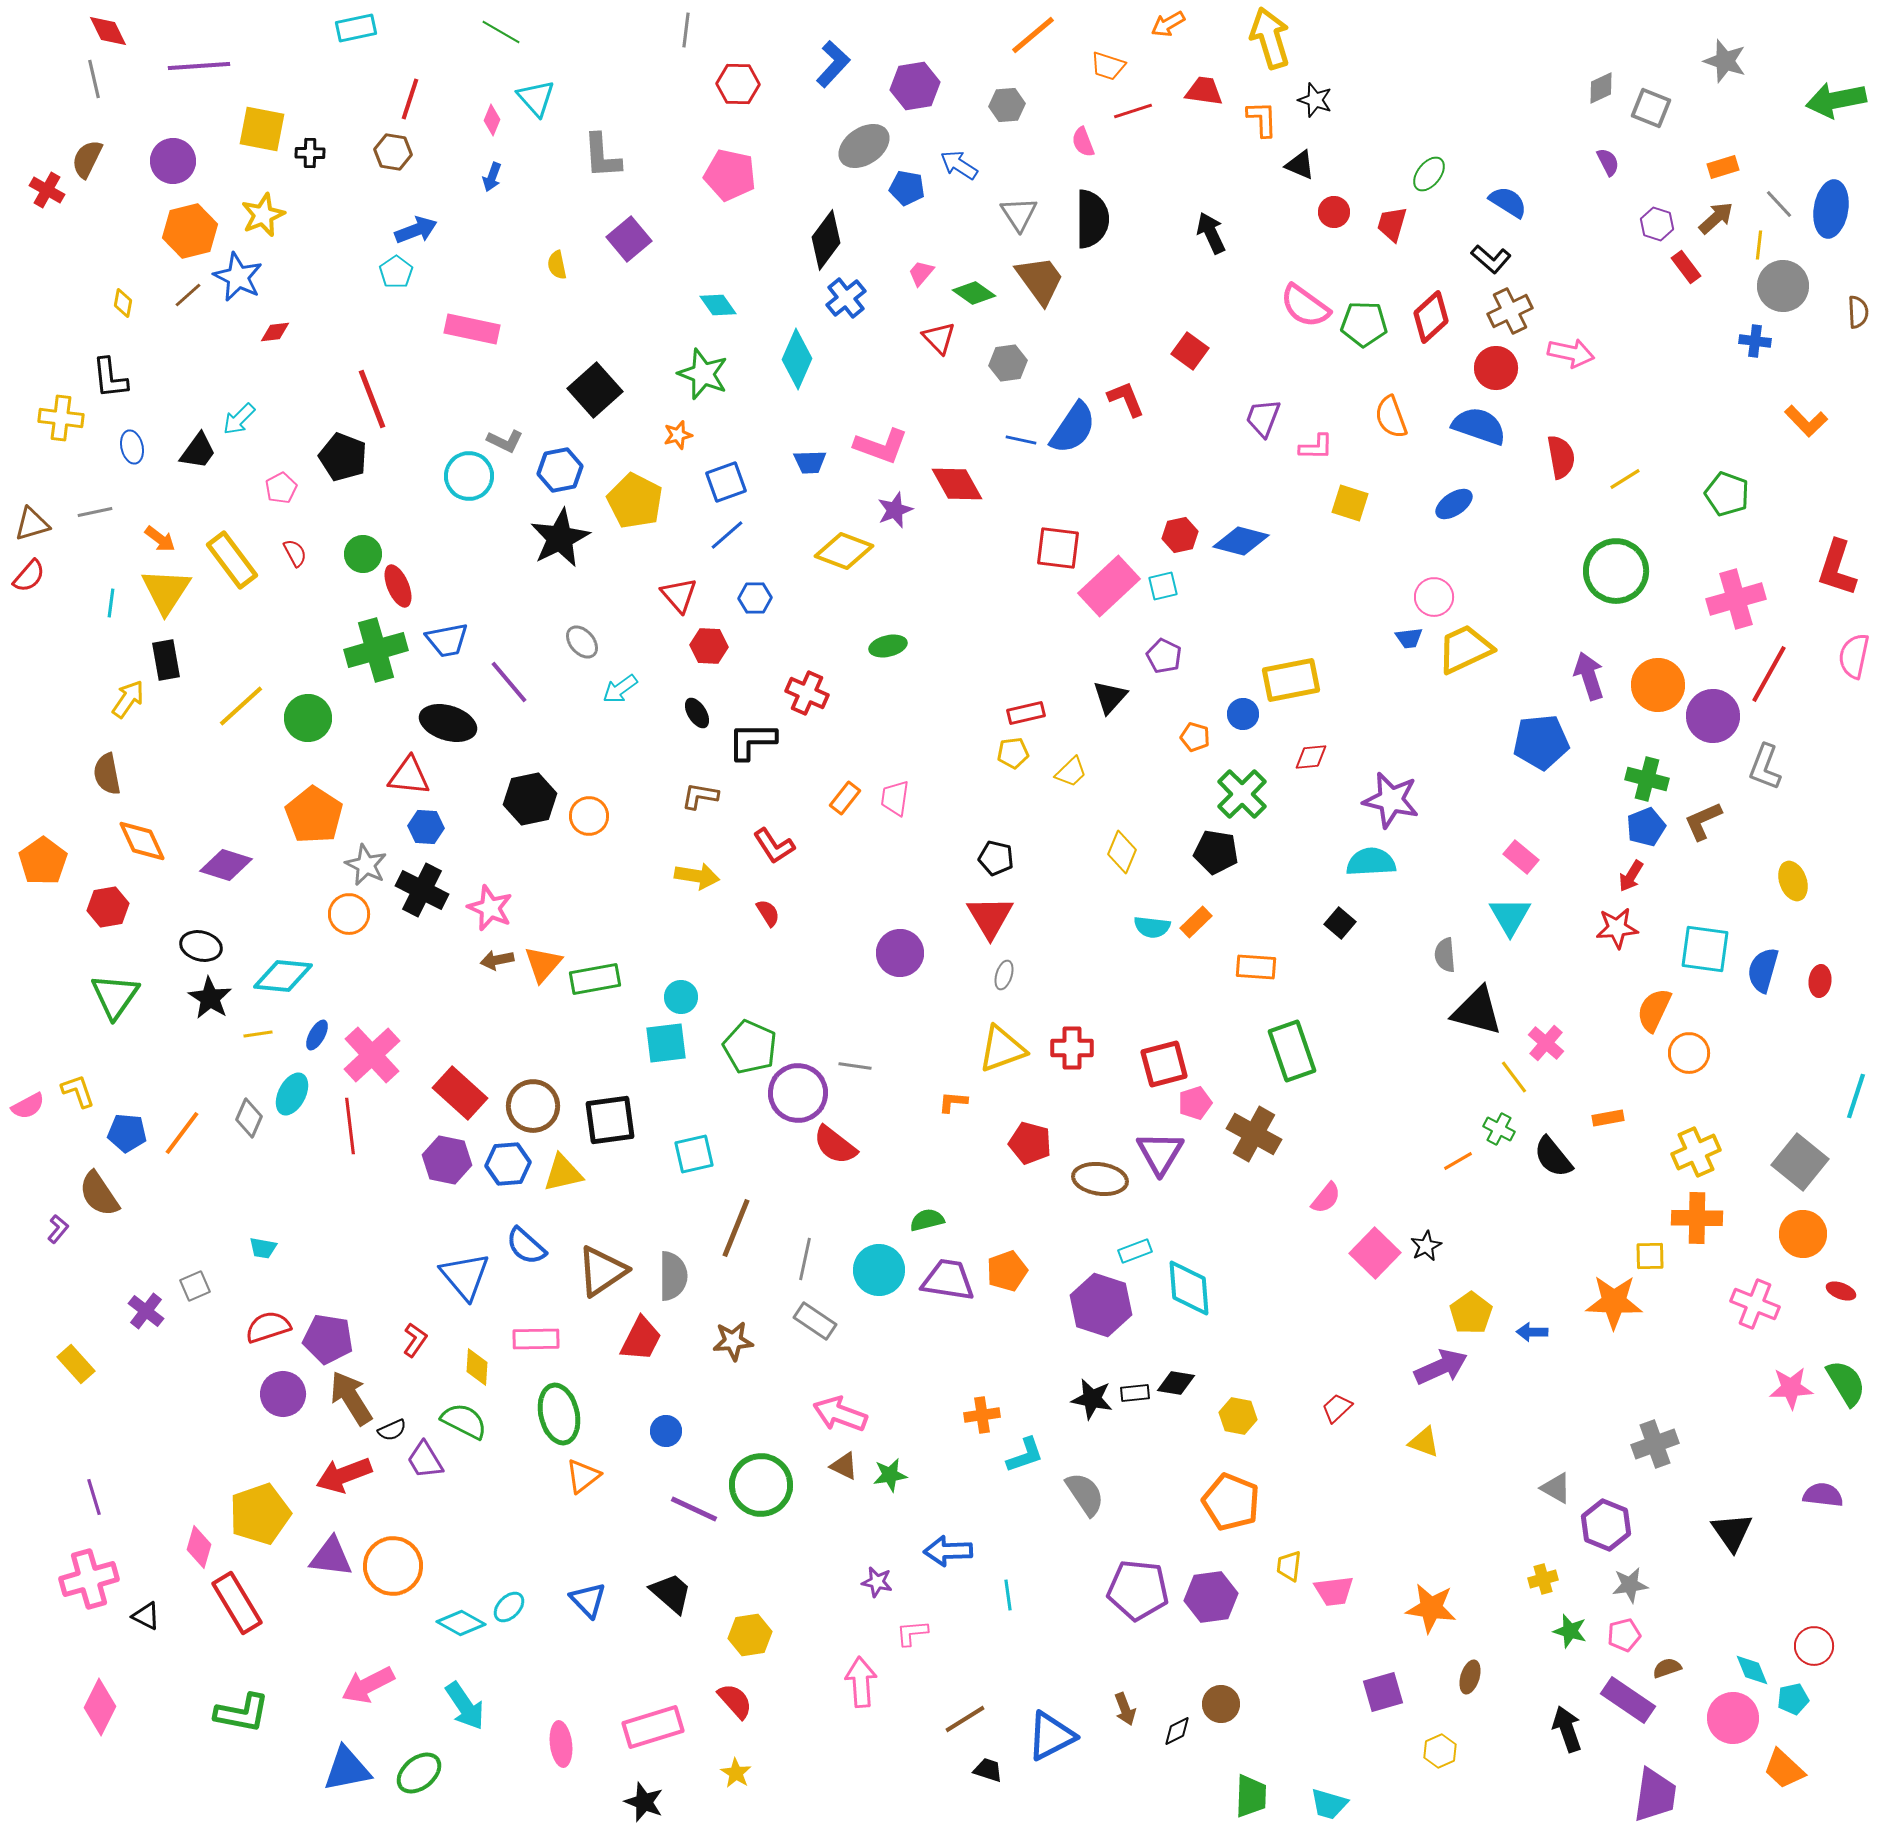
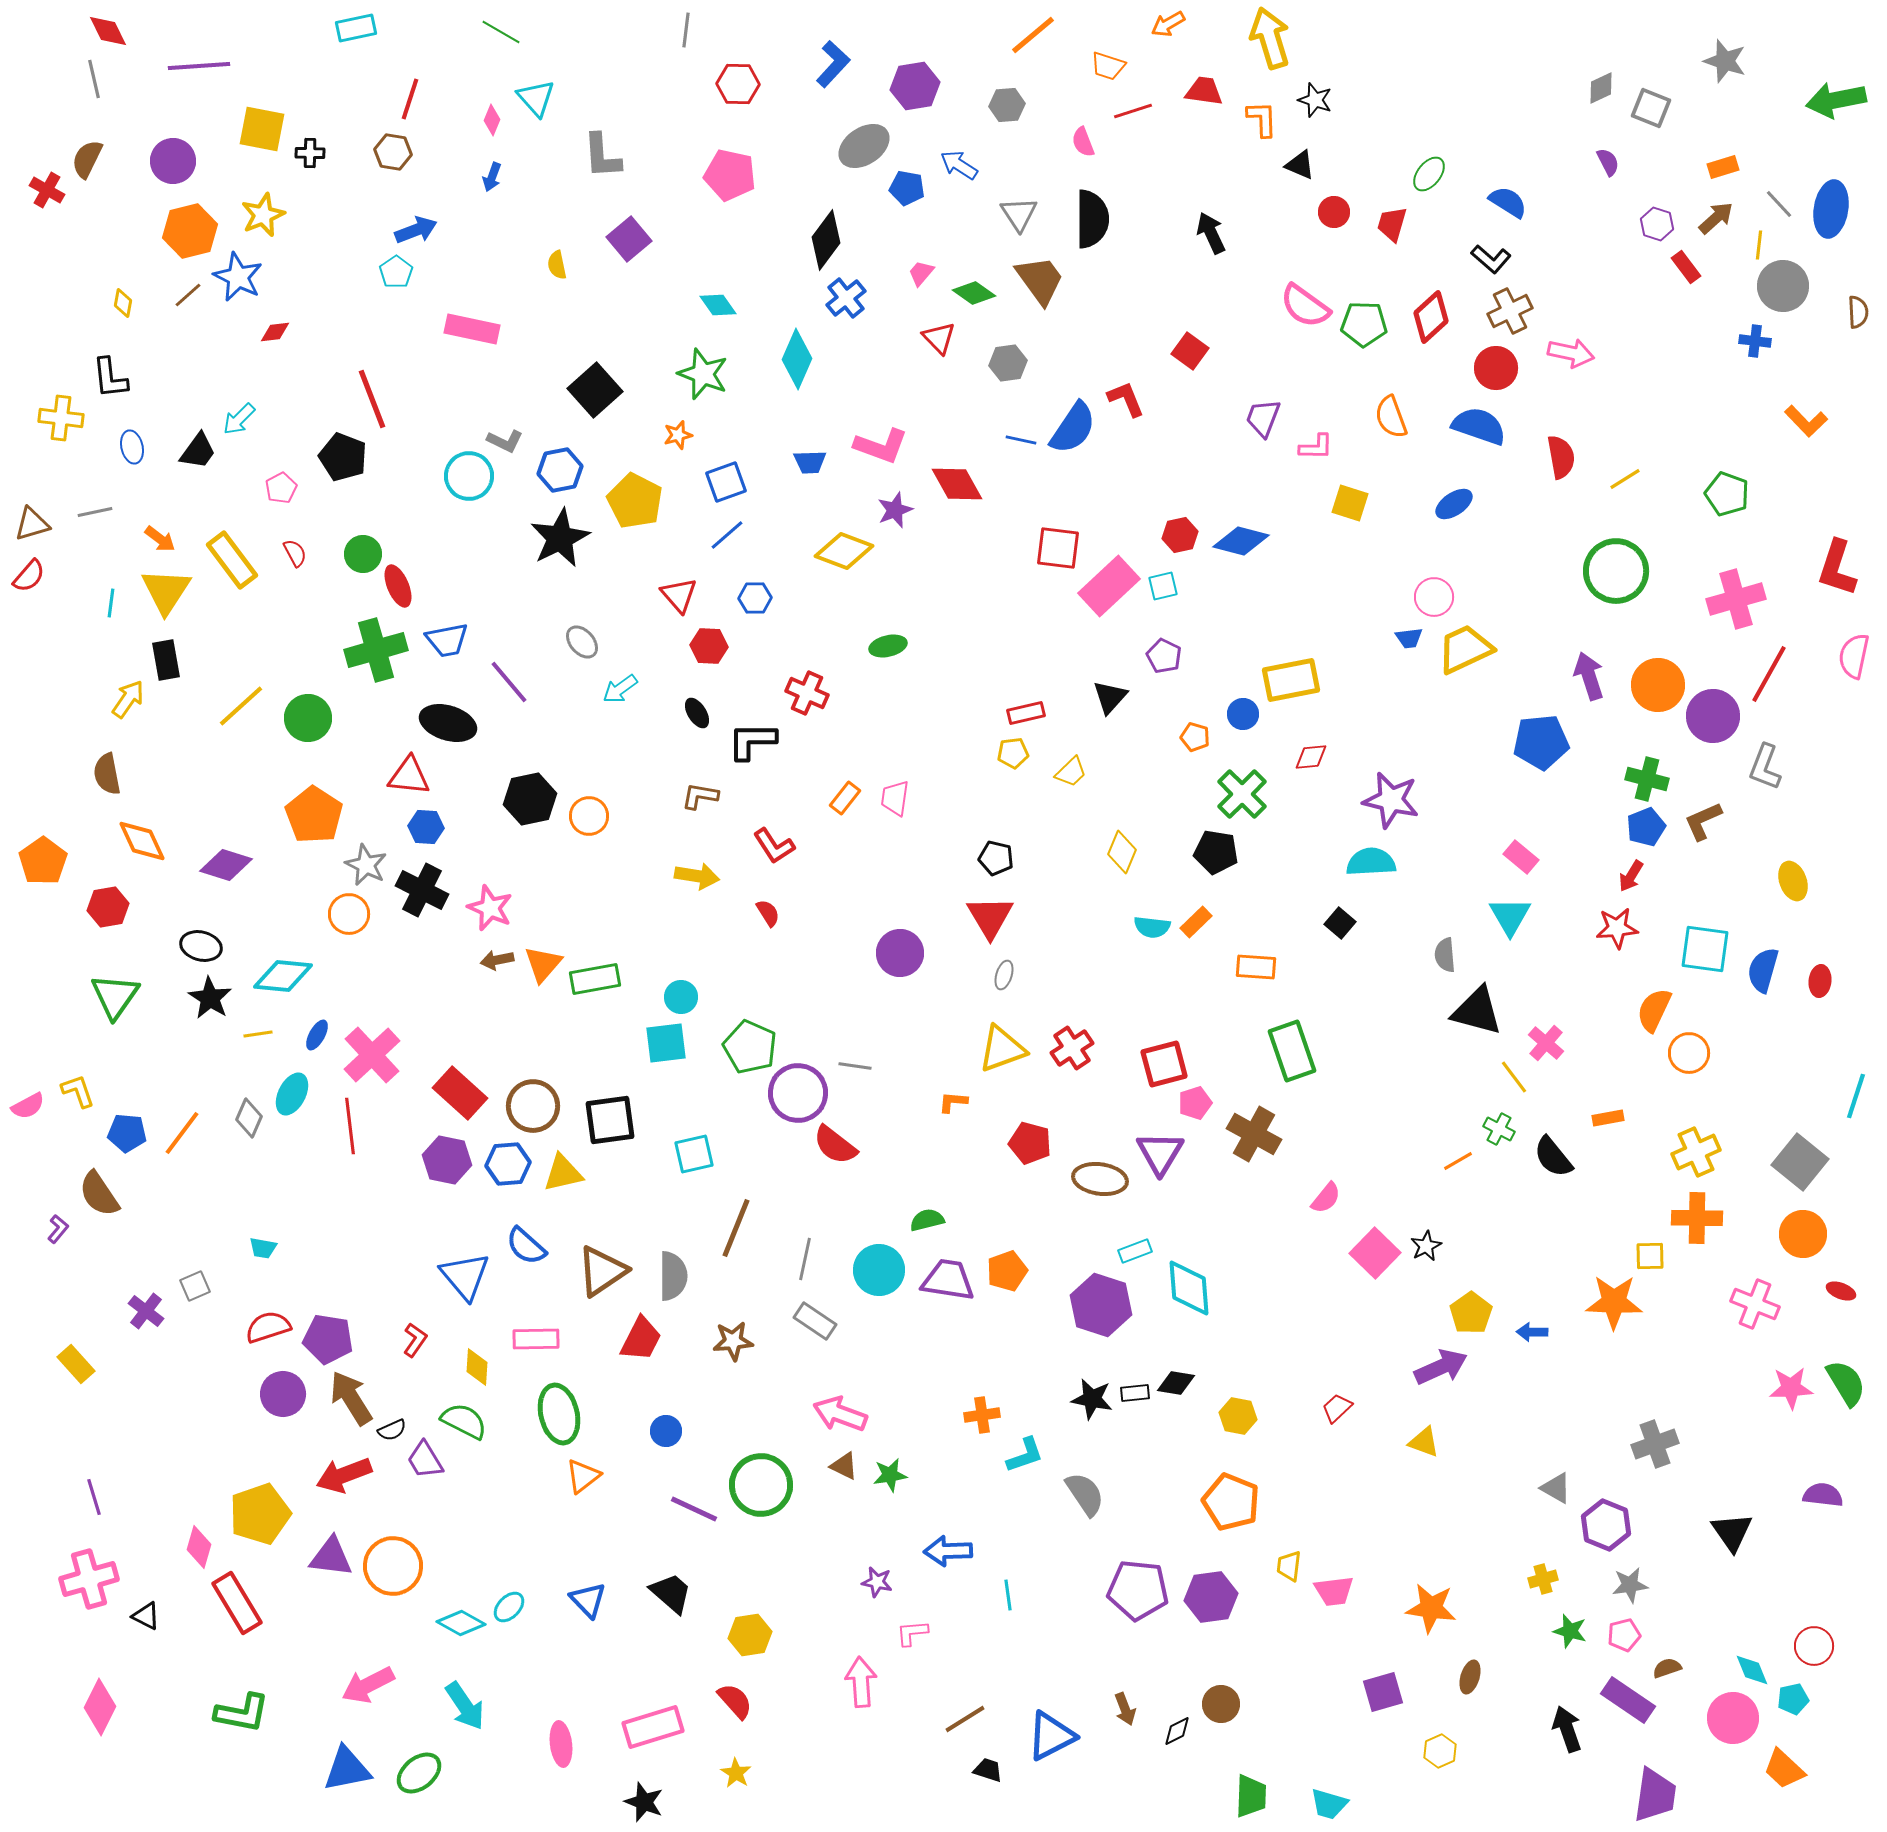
red cross at (1072, 1048): rotated 33 degrees counterclockwise
